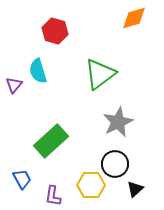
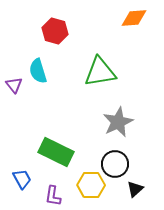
orange diamond: rotated 12 degrees clockwise
green triangle: moved 2 px up; rotated 28 degrees clockwise
purple triangle: rotated 18 degrees counterclockwise
green rectangle: moved 5 px right, 11 px down; rotated 68 degrees clockwise
